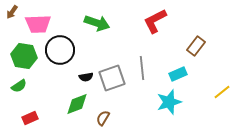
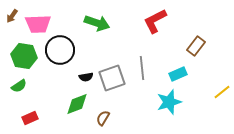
brown arrow: moved 4 px down
